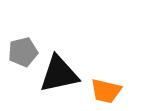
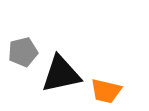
black triangle: moved 2 px right
